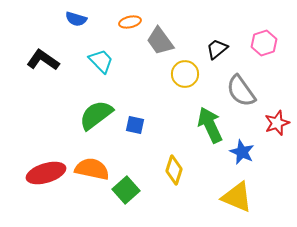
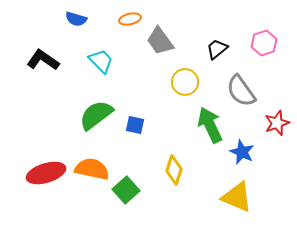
orange ellipse: moved 3 px up
yellow circle: moved 8 px down
